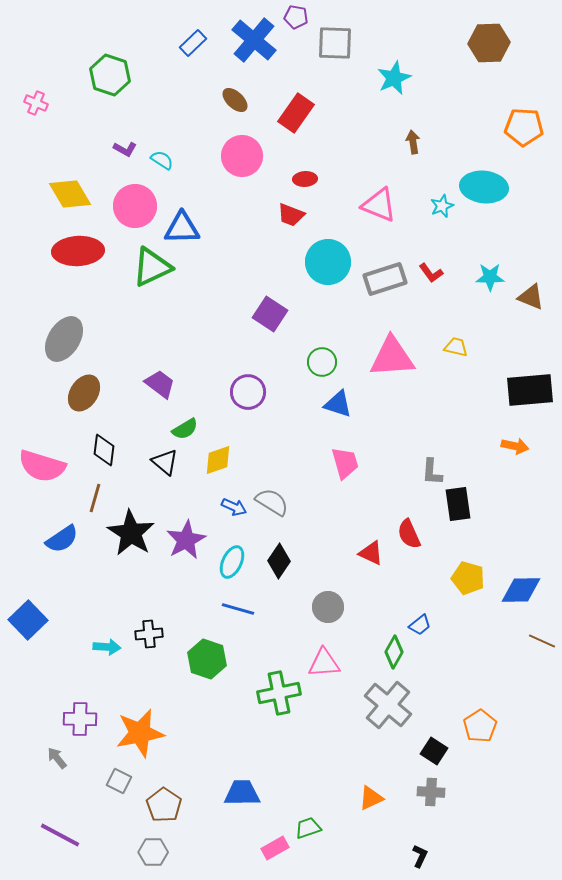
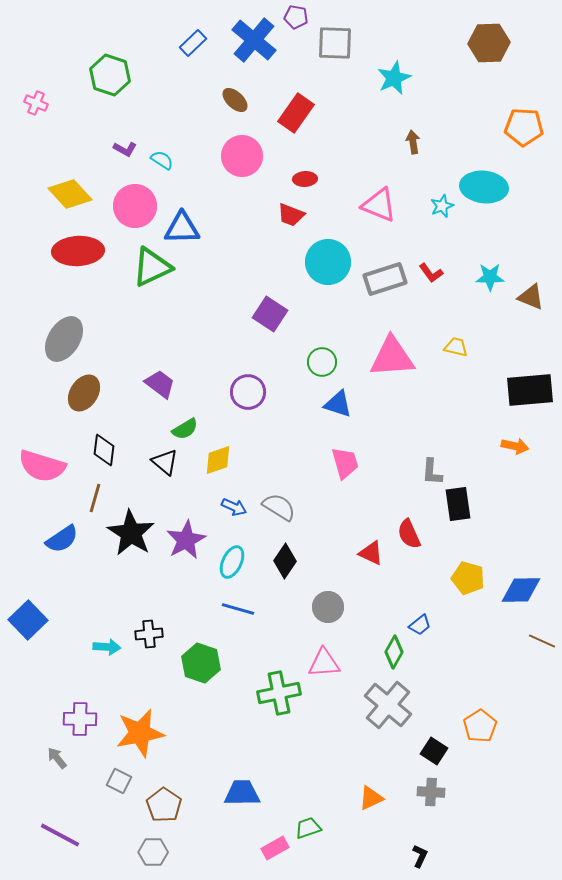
yellow diamond at (70, 194): rotated 12 degrees counterclockwise
gray semicircle at (272, 502): moved 7 px right, 5 px down
black diamond at (279, 561): moved 6 px right
green hexagon at (207, 659): moved 6 px left, 4 px down
